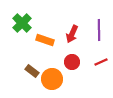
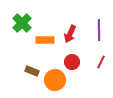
red arrow: moved 2 px left
orange rectangle: rotated 18 degrees counterclockwise
red line: rotated 40 degrees counterclockwise
brown rectangle: rotated 16 degrees counterclockwise
orange circle: moved 3 px right, 1 px down
